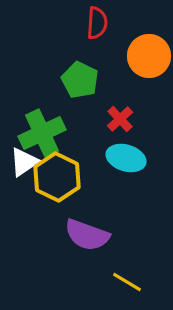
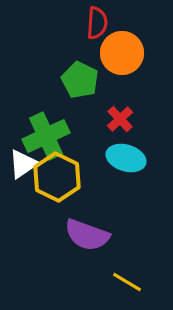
orange circle: moved 27 px left, 3 px up
green cross: moved 4 px right, 3 px down
white triangle: moved 1 px left, 2 px down
